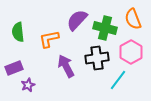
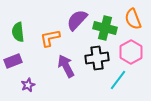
orange L-shape: moved 1 px right, 1 px up
purple rectangle: moved 1 px left, 7 px up
